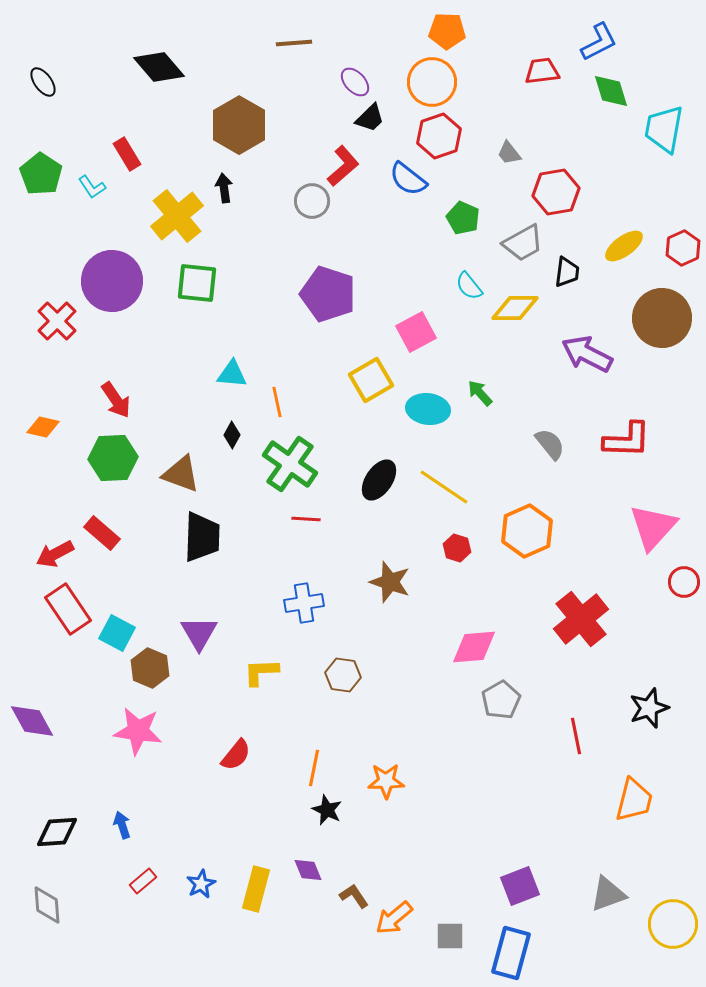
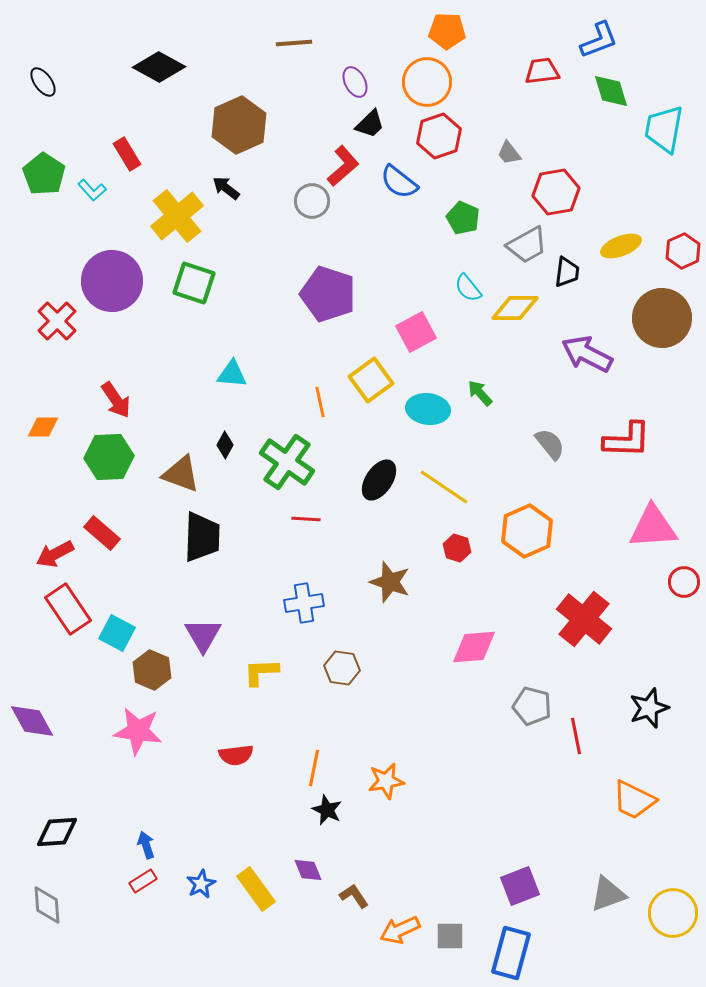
blue L-shape at (599, 42): moved 2 px up; rotated 6 degrees clockwise
black diamond at (159, 67): rotated 21 degrees counterclockwise
purple ellipse at (355, 82): rotated 16 degrees clockwise
orange circle at (432, 82): moved 5 px left
black trapezoid at (370, 118): moved 6 px down
brown hexagon at (239, 125): rotated 6 degrees clockwise
green pentagon at (41, 174): moved 3 px right
blue semicircle at (408, 179): moved 9 px left, 3 px down
cyan L-shape at (92, 187): moved 3 px down; rotated 8 degrees counterclockwise
black arrow at (224, 188): moved 2 px right; rotated 44 degrees counterclockwise
gray trapezoid at (523, 243): moved 4 px right, 2 px down
yellow ellipse at (624, 246): moved 3 px left; rotated 15 degrees clockwise
red hexagon at (683, 248): moved 3 px down
green square at (197, 283): moved 3 px left; rotated 12 degrees clockwise
cyan semicircle at (469, 286): moved 1 px left, 2 px down
yellow square at (371, 380): rotated 6 degrees counterclockwise
orange line at (277, 402): moved 43 px right
orange diamond at (43, 427): rotated 12 degrees counterclockwise
black diamond at (232, 435): moved 7 px left, 10 px down
green hexagon at (113, 458): moved 4 px left, 1 px up
green cross at (290, 464): moved 3 px left, 2 px up
pink triangle at (653, 527): rotated 44 degrees clockwise
red cross at (581, 619): moved 3 px right; rotated 12 degrees counterclockwise
purple triangle at (199, 633): moved 4 px right, 2 px down
brown hexagon at (150, 668): moved 2 px right, 2 px down
brown hexagon at (343, 675): moved 1 px left, 7 px up
gray pentagon at (501, 700): moved 31 px right, 6 px down; rotated 27 degrees counterclockwise
red semicircle at (236, 755): rotated 44 degrees clockwise
orange star at (386, 781): rotated 9 degrees counterclockwise
orange trapezoid at (634, 800): rotated 102 degrees clockwise
blue arrow at (122, 825): moved 24 px right, 20 px down
red rectangle at (143, 881): rotated 8 degrees clockwise
yellow rectangle at (256, 889): rotated 51 degrees counterclockwise
orange arrow at (394, 918): moved 6 px right, 12 px down; rotated 15 degrees clockwise
yellow circle at (673, 924): moved 11 px up
